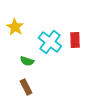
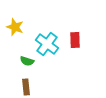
yellow star: rotated 12 degrees counterclockwise
cyan cross: moved 3 px left, 2 px down
brown rectangle: rotated 21 degrees clockwise
